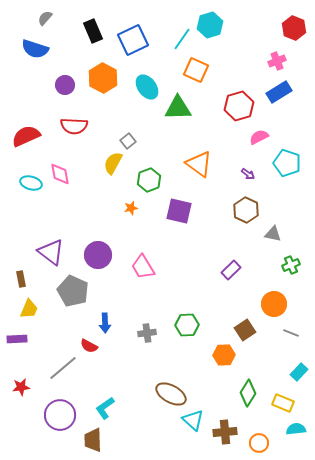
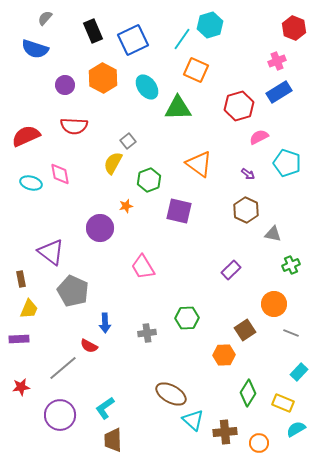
orange star at (131, 208): moved 5 px left, 2 px up
purple circle at (98, 255): moved 2 px right, 27 px up
green hexagon at (187, 325): moved 7 px up
purple rectangle at (17, 339): moved 2 px right
cyan semicircle at (296, 429): rotated 24 degrees counterclockwise
brown trapezoid at (93, 440): moved 20 px right
